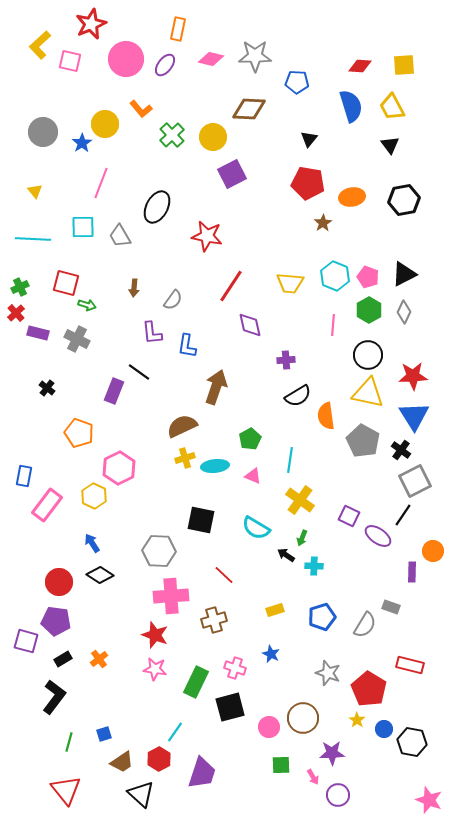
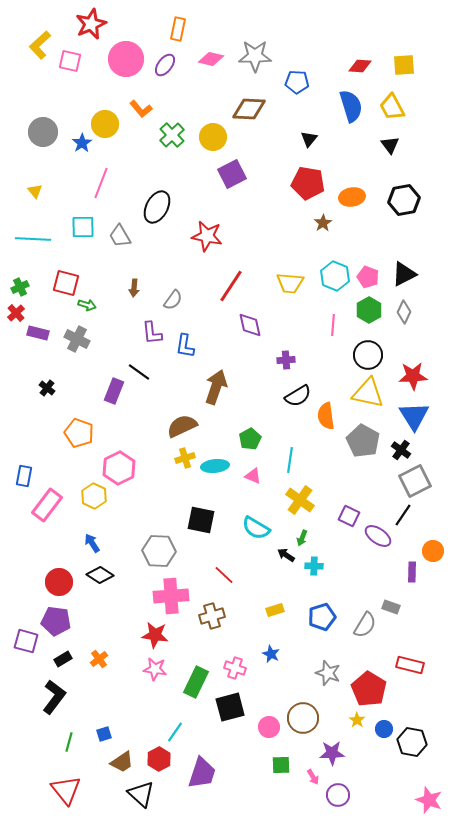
blue L-shape at (187, 346): moved 2 px left
brown cross at (214, 620): moved 2 px left, 4 px up
red star at (155, 635): rotated 12 degrees counterclockwise
